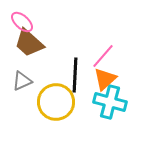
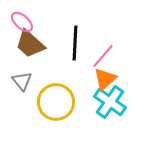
brown trapezoid: moved 1 px right, 1 px down
black line: moved 32 px up
gray triangle: rotated 45 degrees counterclockwise
cyan cross: rotated 20 degrees clockwise
